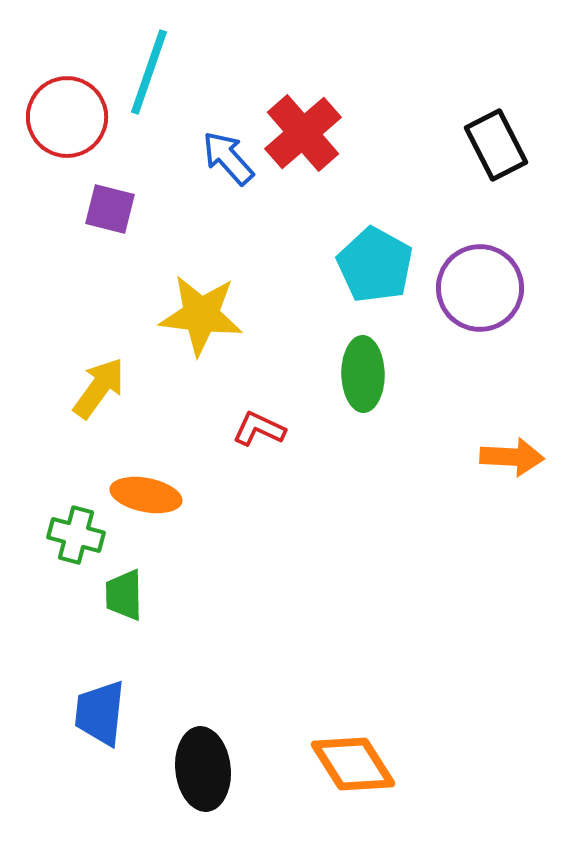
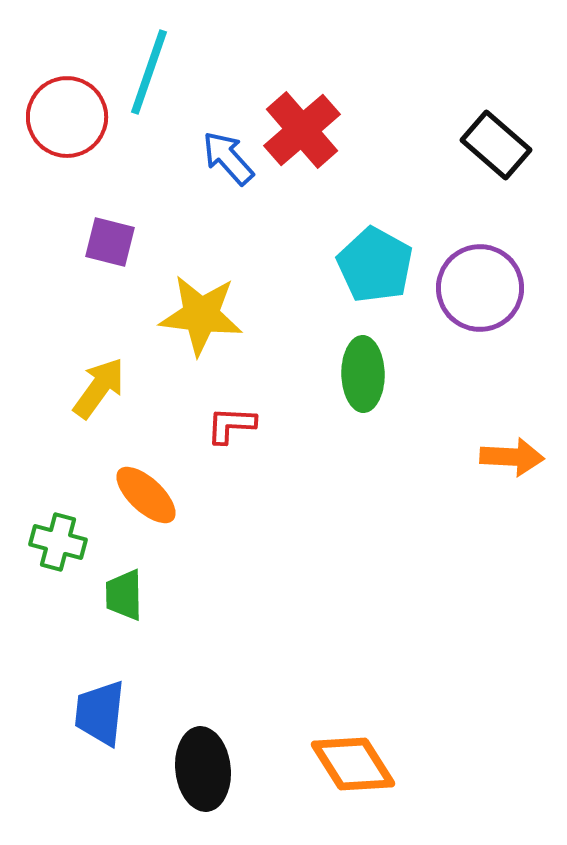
red cross: moved 1 px left, 3 px up
black rectangle: rotated 22 degrees counterclockwise
purple square: moved 33 px down
red L-shape: moved 28 px left, 4 px up; rotated 22 degrees counterclockwise
orange ellipse: rotated 32 degrees clockwise
green cross: moved 18 px left, 7 px down
